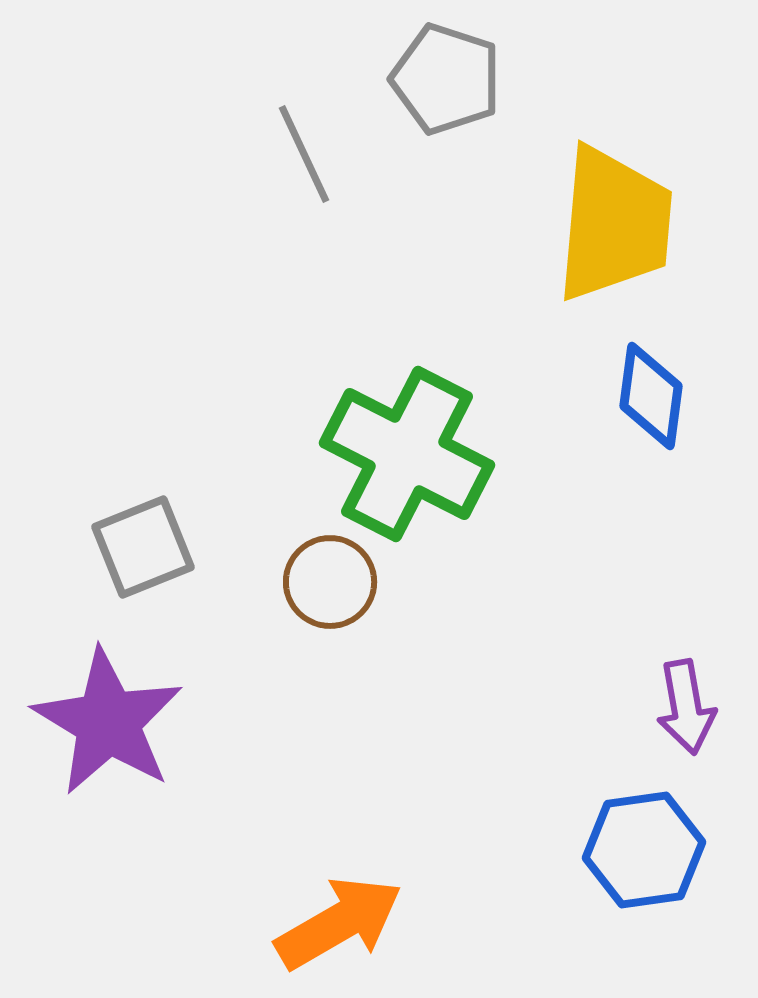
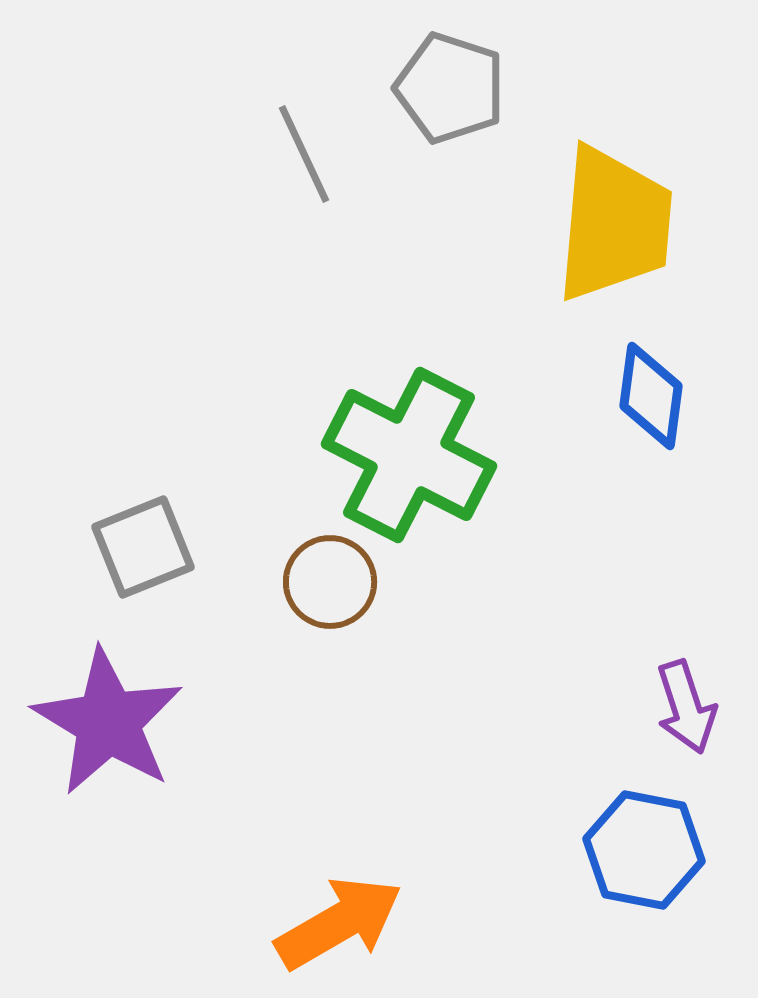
gray pentagon: moved 4 px right, 9 px down
green cross: moved 2 px right, 1 px down
purple arrow: rotated 8 degrees counterclockwise
blue hexagon: rotated 19 degrees clockwise
